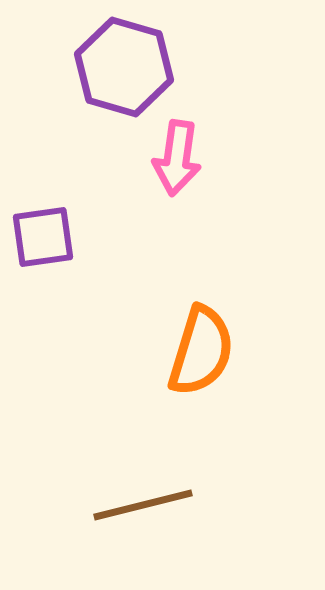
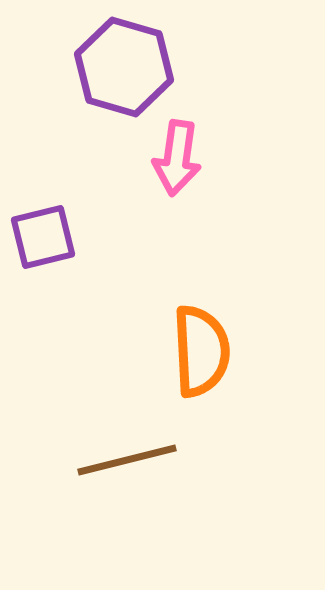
purple square: rotated 6 degrees counterclockwise
orange semicircle: rotated 20 degrees counterclockwise
brown line: moved 16 px left, 45 px up
